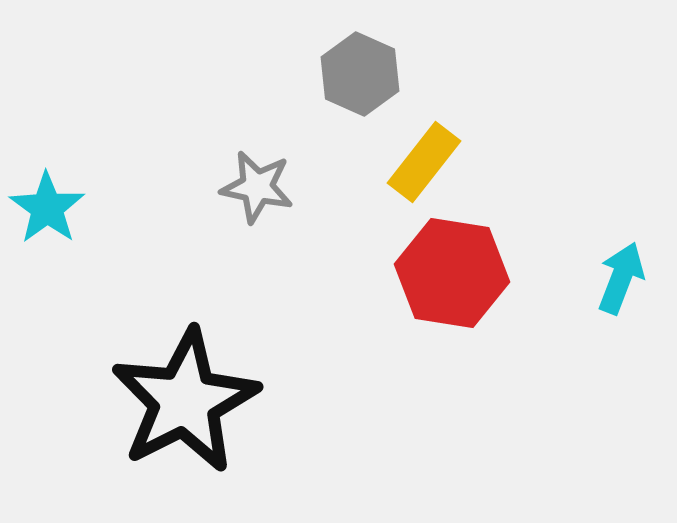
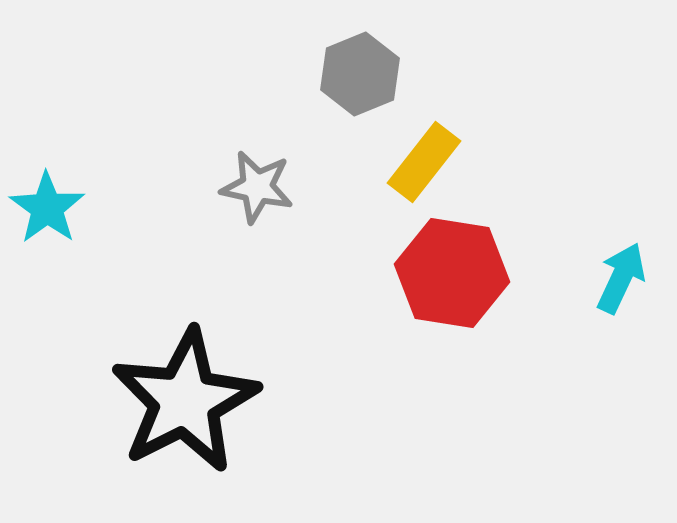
gray hexagon: rotated 14 degrees clockwise
cyan arrow: rotated 4 degrees clockwise
